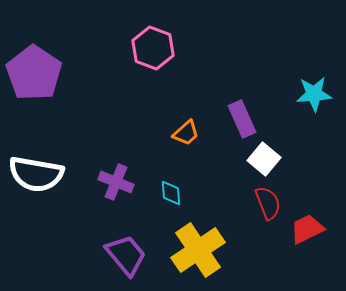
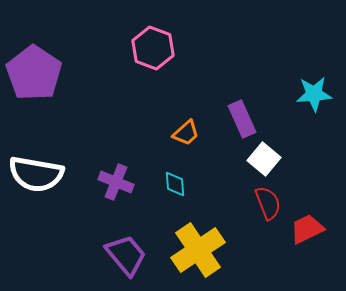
cyan diamond: moved 4 px right, 9 px up
